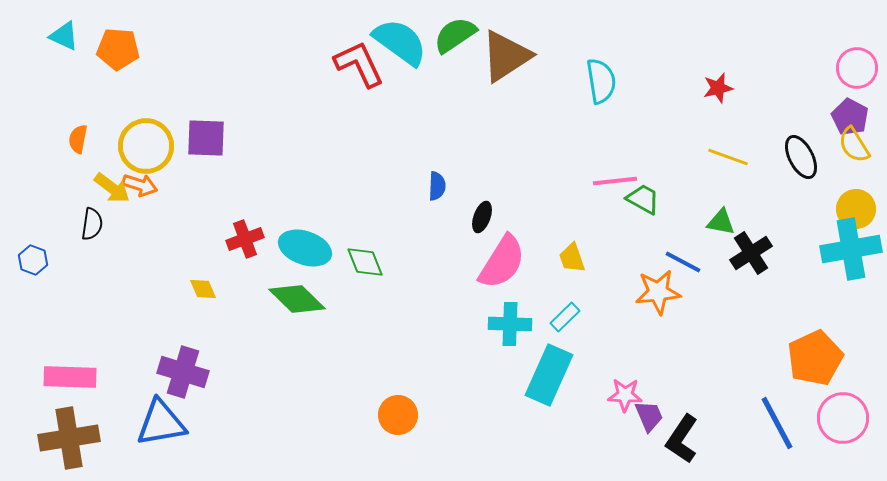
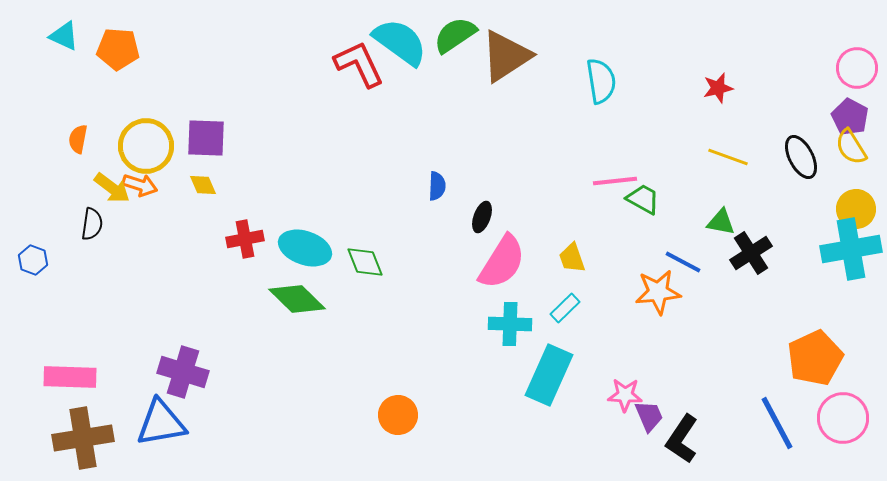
yellow semicircle at (854, 145): moved 3 px left, 2 px down
red cross at (245, 239): rotated 9 degrees clockwise
yellow diamond at (203, 289): moved 104 px up
cyan rectangle at (565, 317): moved 9 px up
brown cross at (69, 438): moved 14 px right
